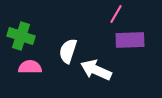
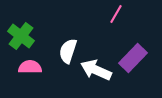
green cross: rotated 20 degrees clockwise
purple rectangle: moved 3 px right, 18 px down; rotated 44 degrees counterclockwise
